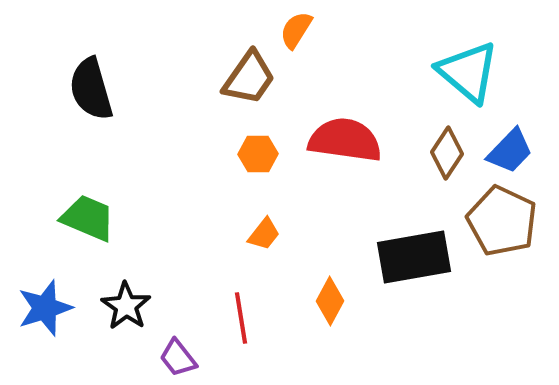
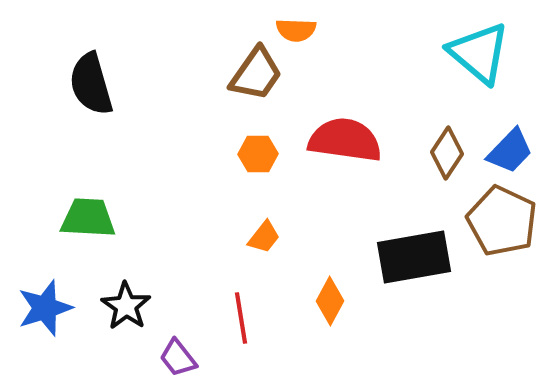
orange semicircle: rotated 120 degrees counterclockwise
cyan triangle: moved 11 px right, 19 px up
brown trapezoid: moved 7 px right, 4 px up
black semicircle: moved 5 px up
green trapezoid: rotated 20 degrees counterclockwise
orange trapezoid: moved 3 px down
